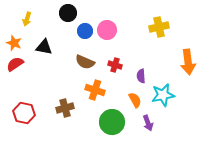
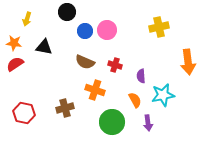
black circle: moved 1 px left, 1 px up
orange star: rotated 14 degrees counterclockwise
purple arrow: rotated 14 degrees clockwise
